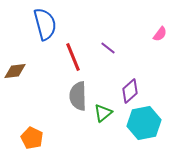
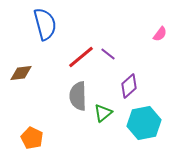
purple line: moved 6 px down
red line: moved 8 px right; rotated 72 degrees clockwise
brown diamond: moved 6 px right, 2 px down
purple diamond: moved 1 px left, 5 px up
